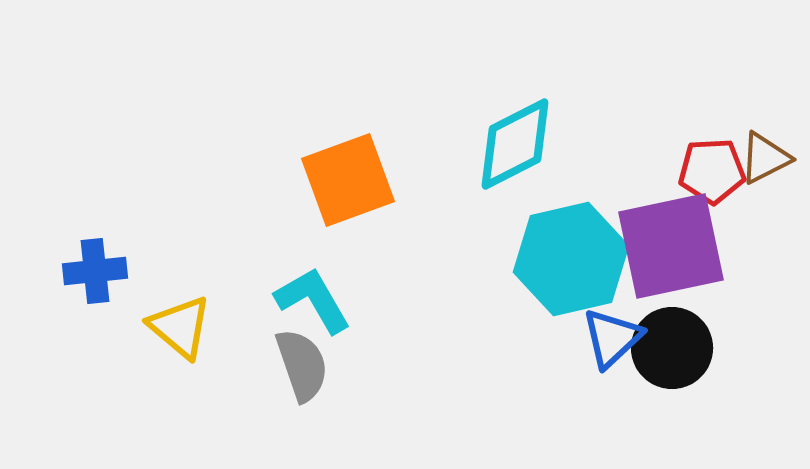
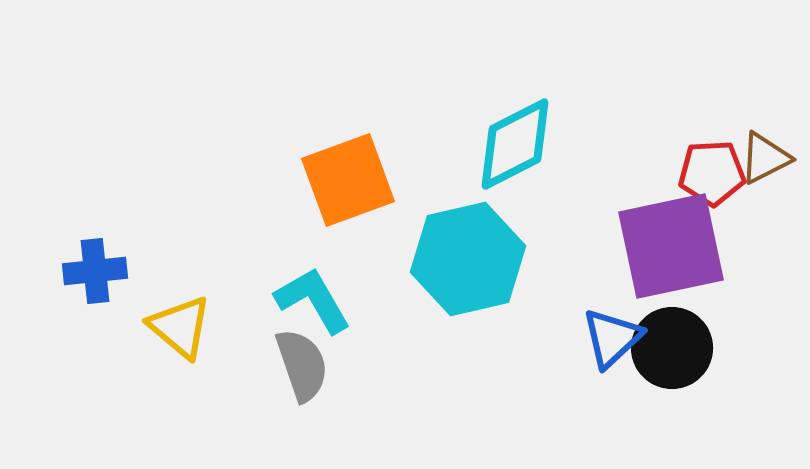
red pentagon: moved 2 px down
cyan hexagon: moved 103 px left
